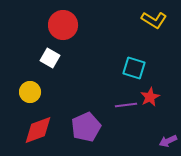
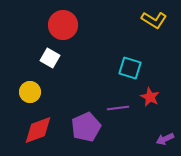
cyan square: moved 4 px left
red star: rotated 18 degrees counterclockwise
purple line: moved 8 px left, 3 px down
purple arrow: moved 3 px left, 2 px up
